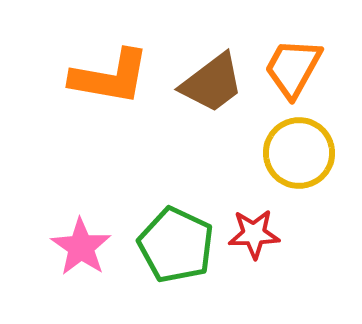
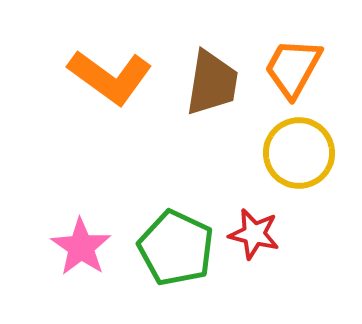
orange L-shape: rotated 26 degrees clockwise
brown trapezoid: rotated 44 degrees counterclockwise
red star: rotated 15 degrees clockwise
green pentagon: moved 3 px down
